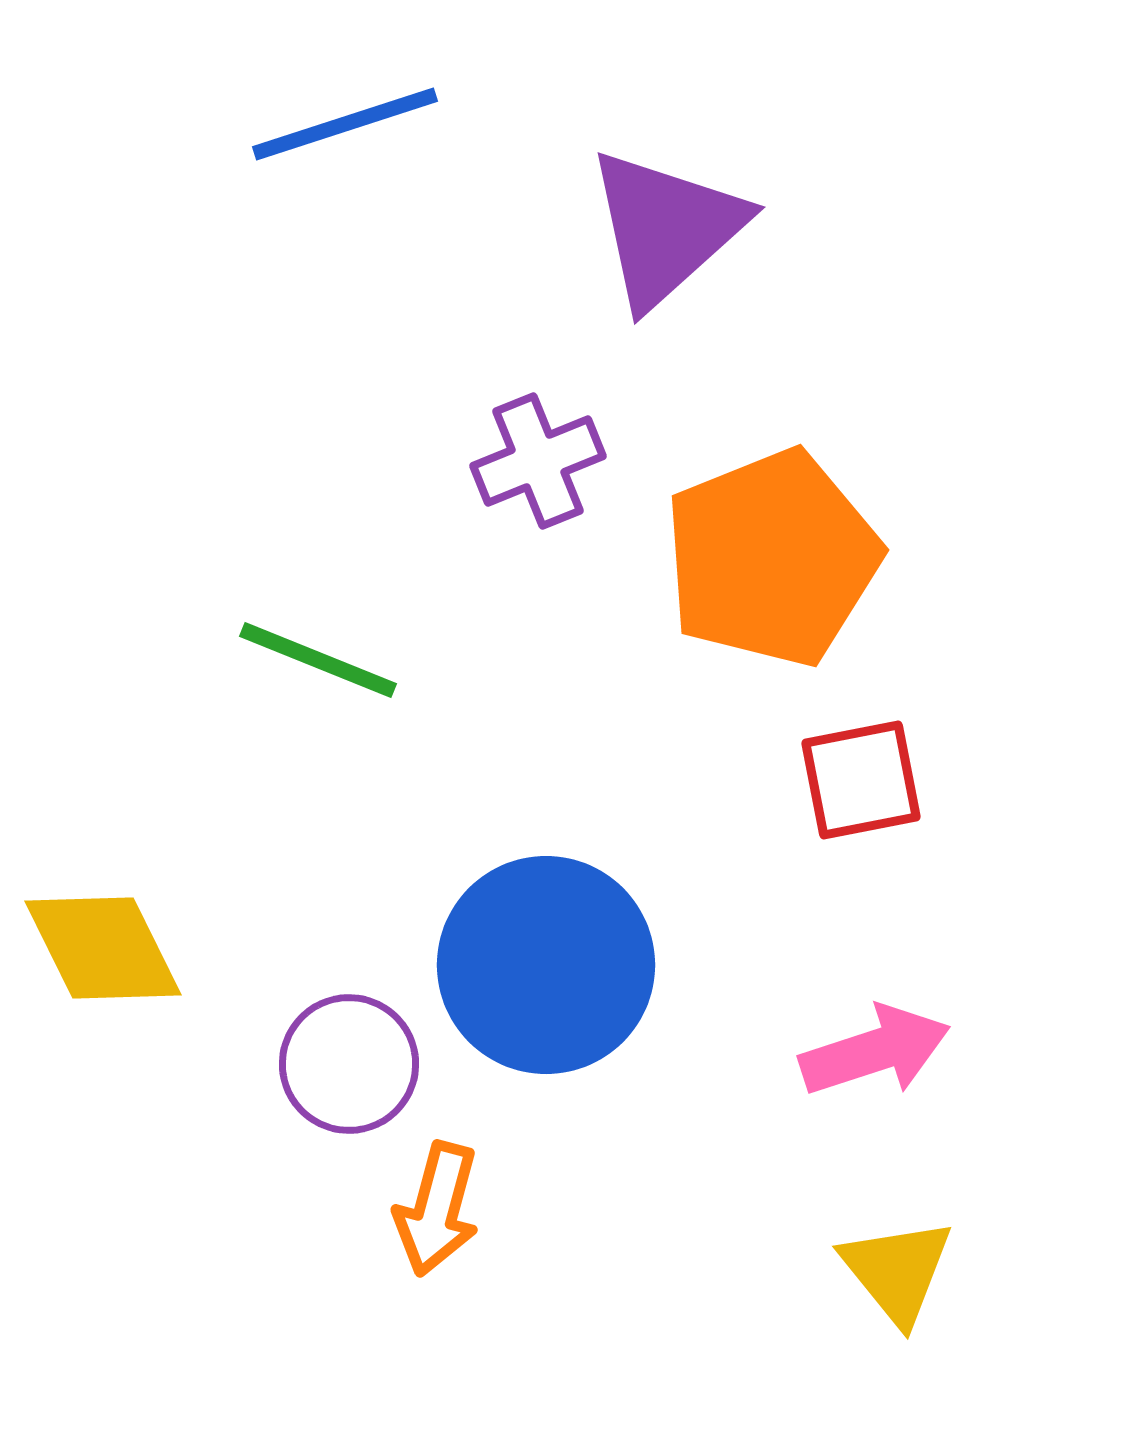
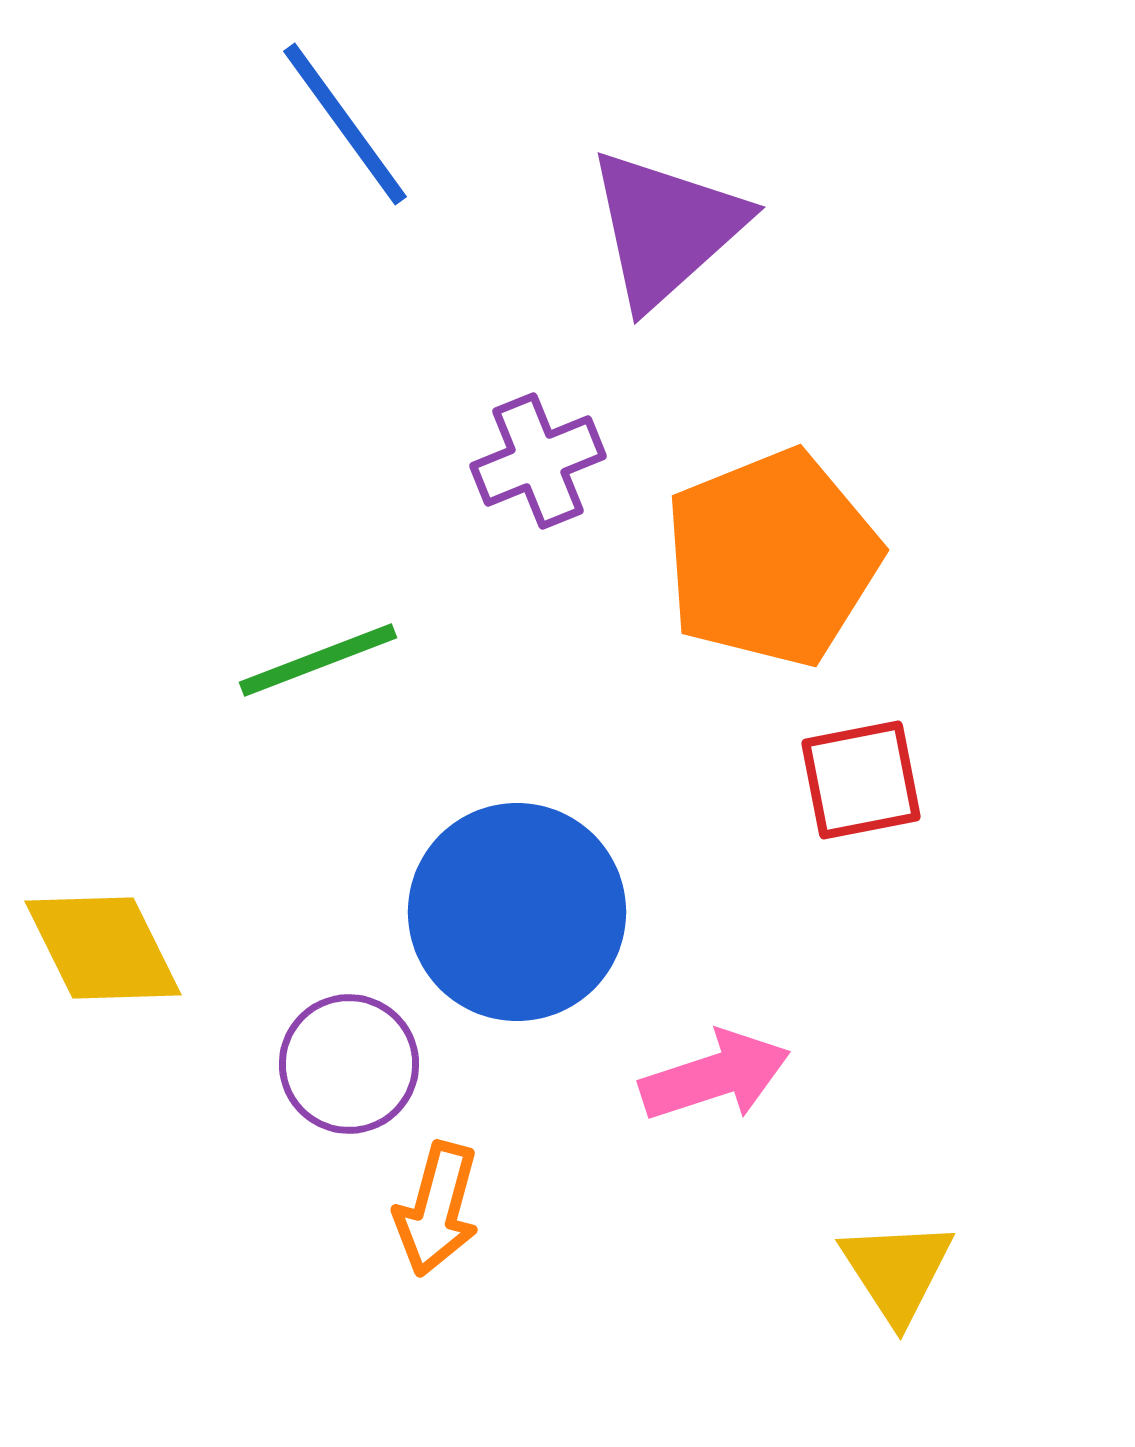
blue line: rotated 72 degrees clockwise
green line: rotated 43 degrees counterclockwise
blue circle: moved 29 px left, 53 px up
pink arrow: moved 160 px left, 25 px down
yellow triangle: rotated 6 degrees clockwise
